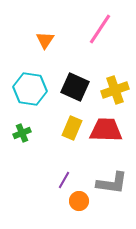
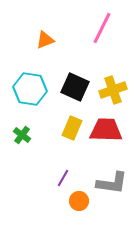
pink line: moved 2 px right, 1 px up; rotated 8 degrees counterclockwise
orange triangle: rotated 36 degrees clockwise
yellow cross: moved 2 px left
green cross: moved 2 px down; rotated 30 degrees counterclockwise
purple line: moved 1 px left, 2 px up
